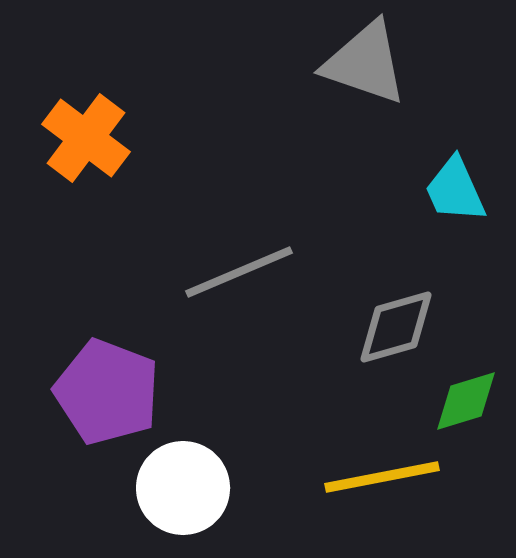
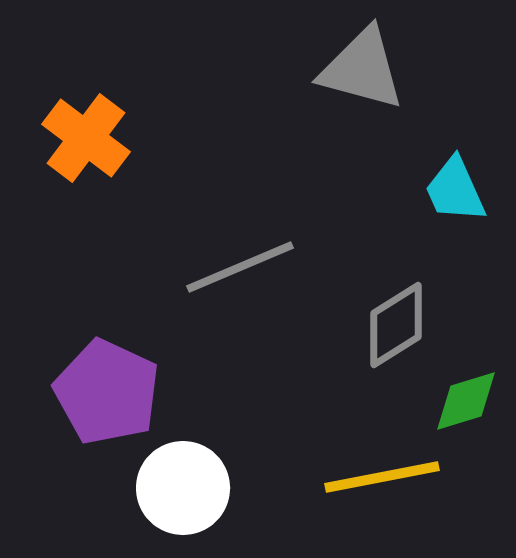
gray triangle: moved 3 px left, 6 px down; rotated 4 degrees counterclockwise
gray line: moved 1 px right, 5 px up
gray diamond: moved 2 px up; rotated 16 degrees counterclockwise
purple pentagon: rotated 4 degrees clockwise
